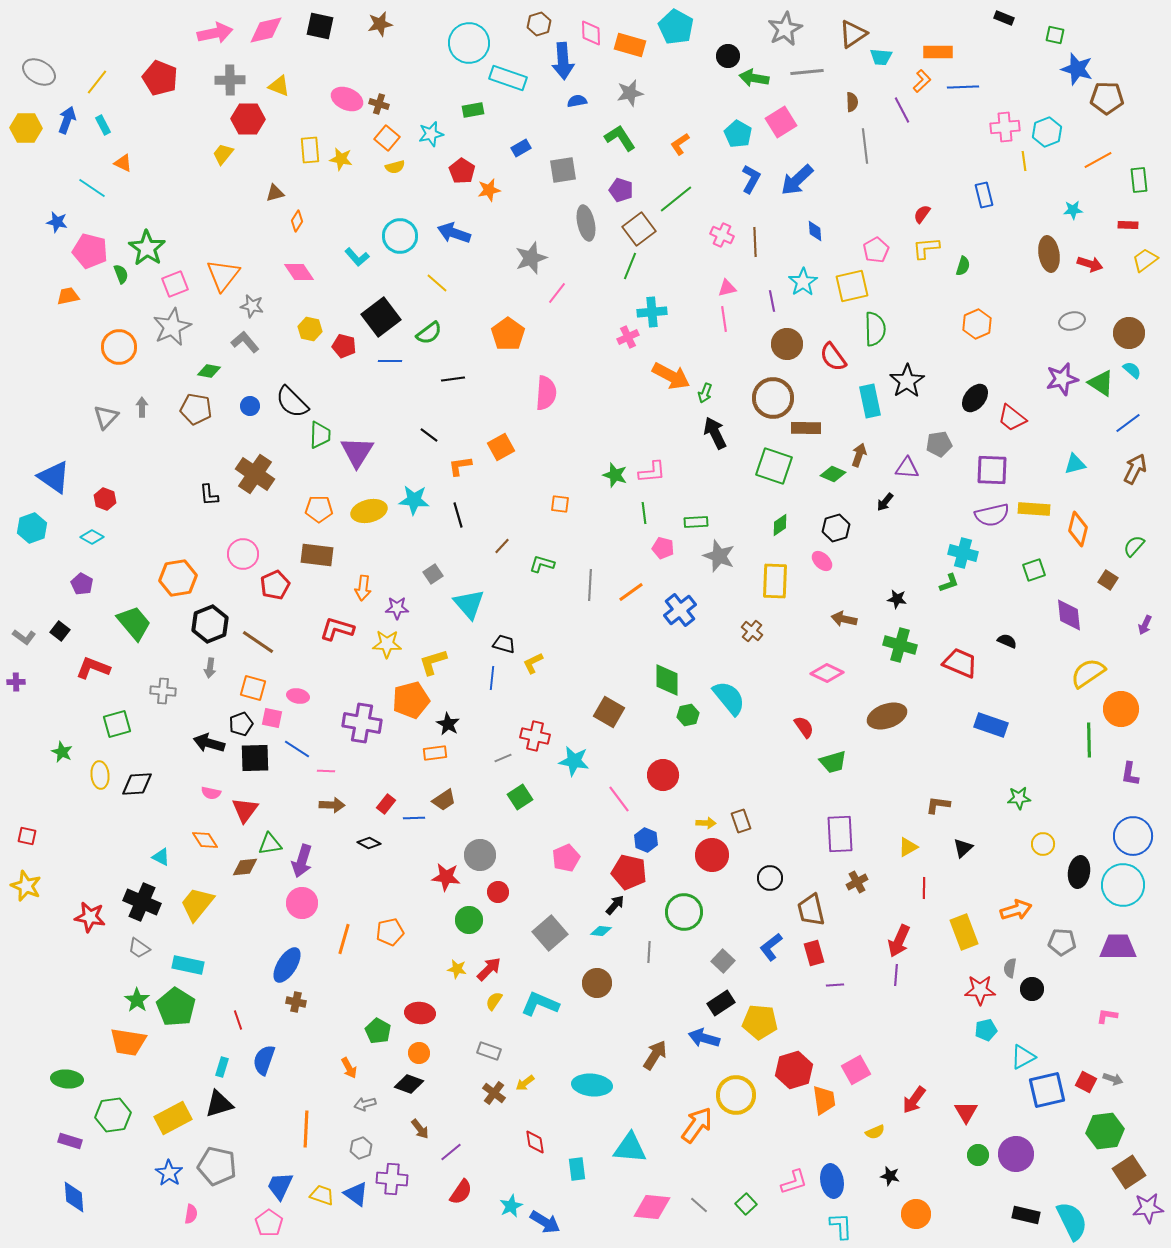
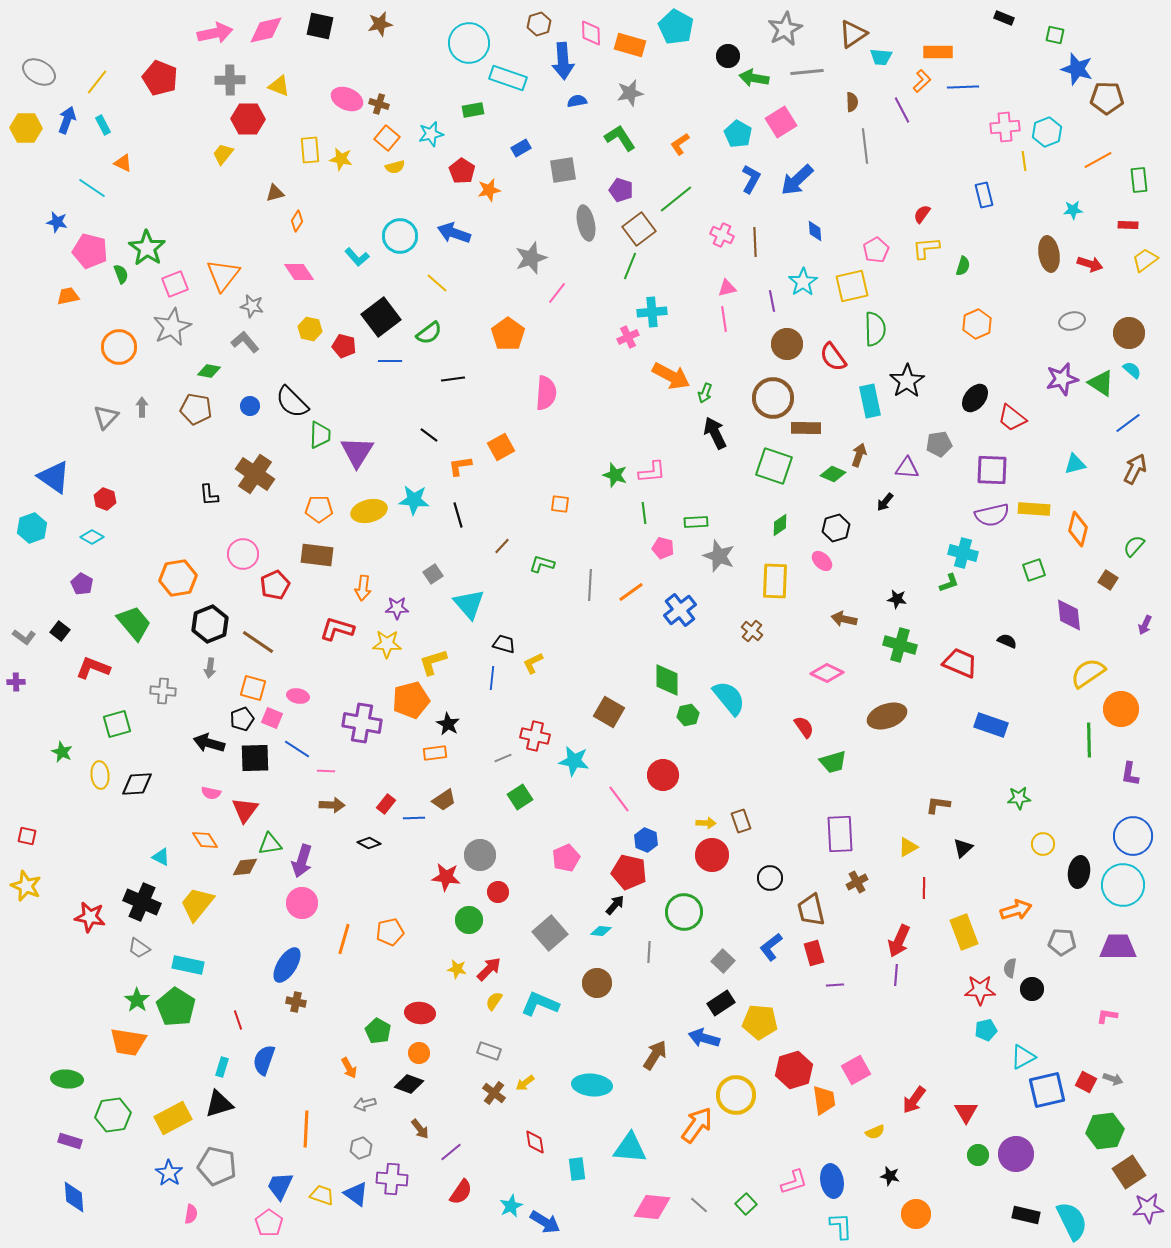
pink square at (272, 718): rotated 10 degrees clockwise
black pentagon at (241, 724): moved 1 px right, 5 px up
